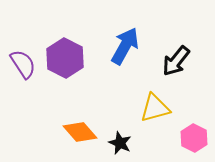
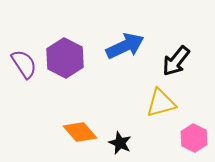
blue arrow: rotated 36 degrees clockwise
purple semicircle: moved 1 px right
yellow triangle: moved 6 px right, 5 px up
